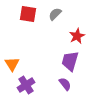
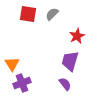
gray semicircle: moved 3 px left
purple cross: moved 4 px left, 2 px up; rotated 12 degrees clockwise
